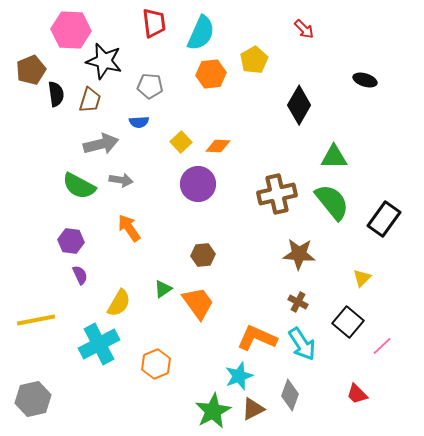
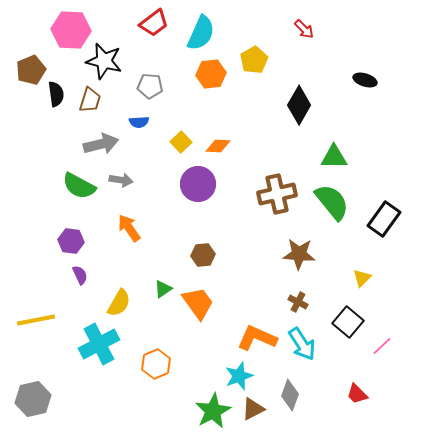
red trapezoid at (154, 23): rotated 60 degrees clockwise
